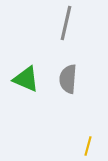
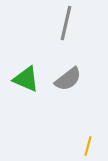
gray semicircle: rotated 132 degrees counterclockwise
